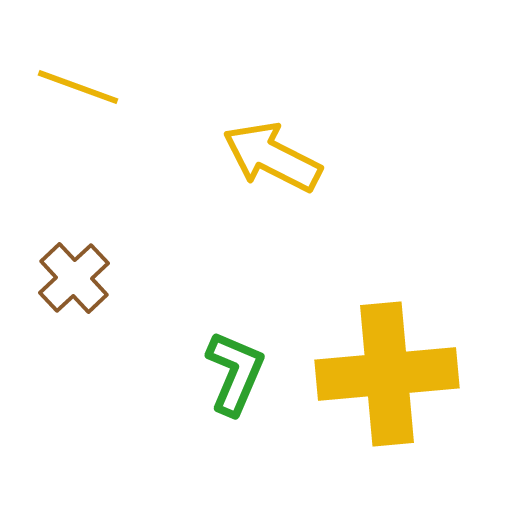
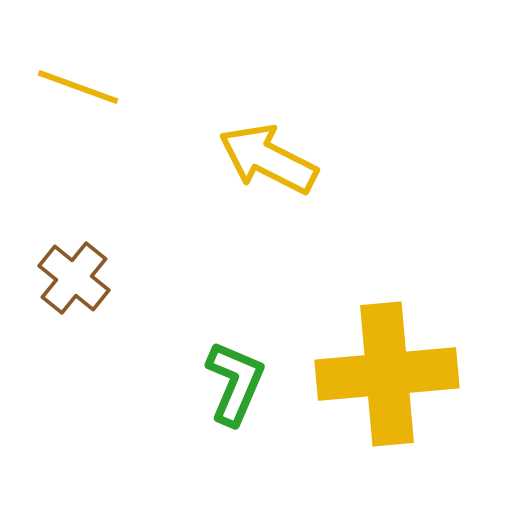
yellow arrow: moved 4 px left, 2 px down
brown cross: rotated 8 degrees counterclockwise
green L-shape: moved 10 px down
